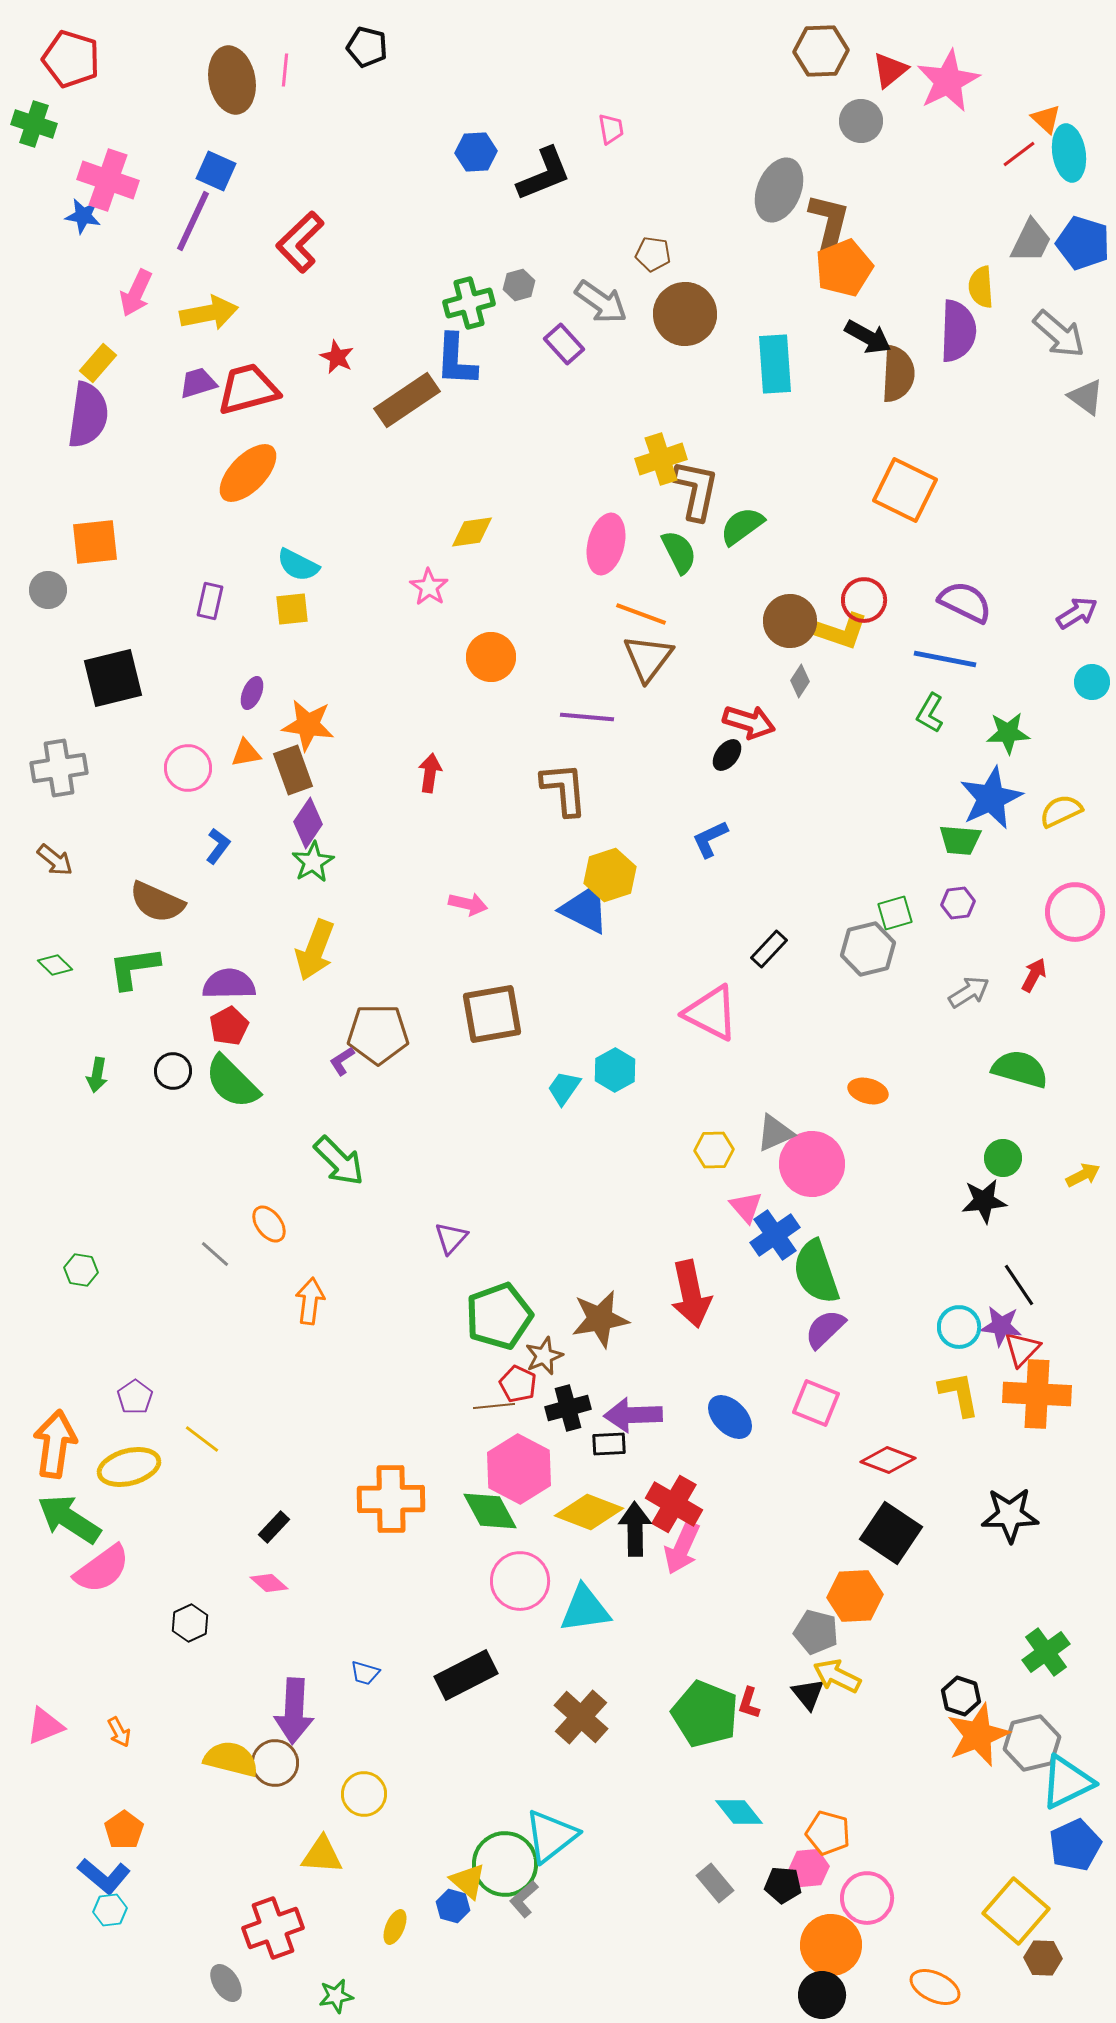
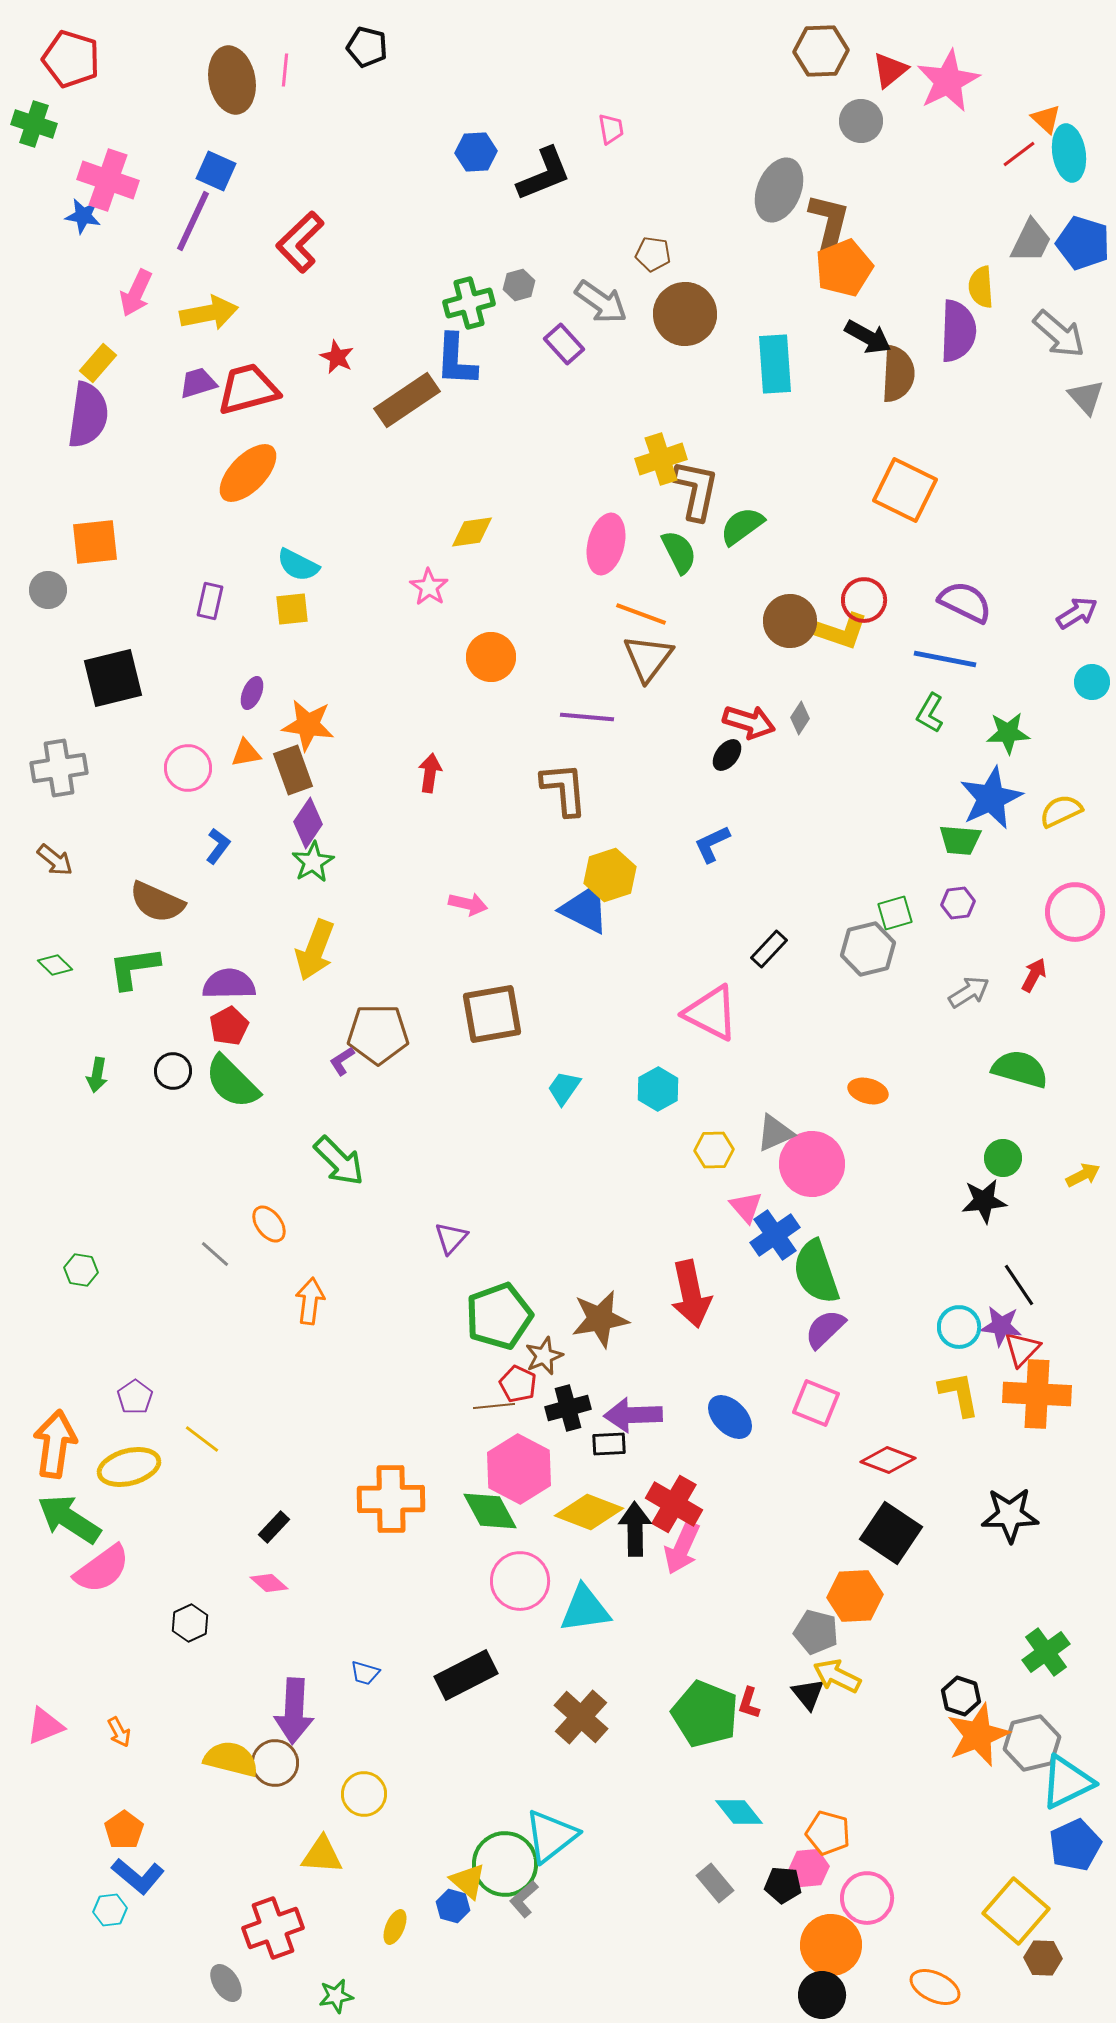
gray triangle at (1086, 397): rotated 12 degrees clockwise
gray diamond at (800, 681): moved 37 px down
blue L-shape at (710, 839): moved 2 px right, 5 px down
cyan hexagon at (615, 1070): moved 43 px right, 19 px down
blue L-shape at (104, 1876): moved 34 px right
